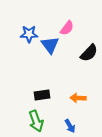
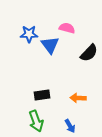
pink semicircle: rotated 112 degrees counterclockwise
